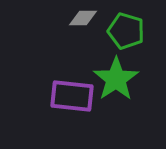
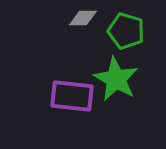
green star: rotated 9 degrees counterclockwise
